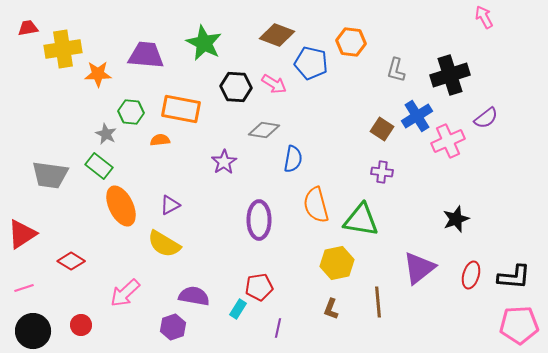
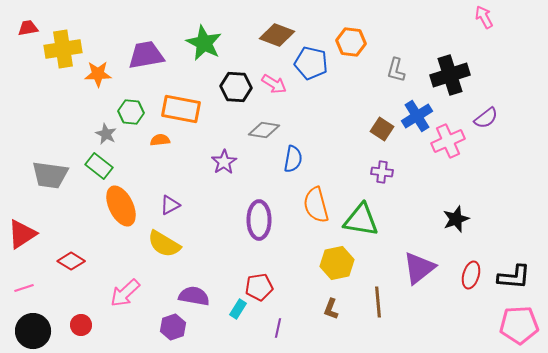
purple trapezoid at (146, 55): rotated 15 degrees counterclockwise
